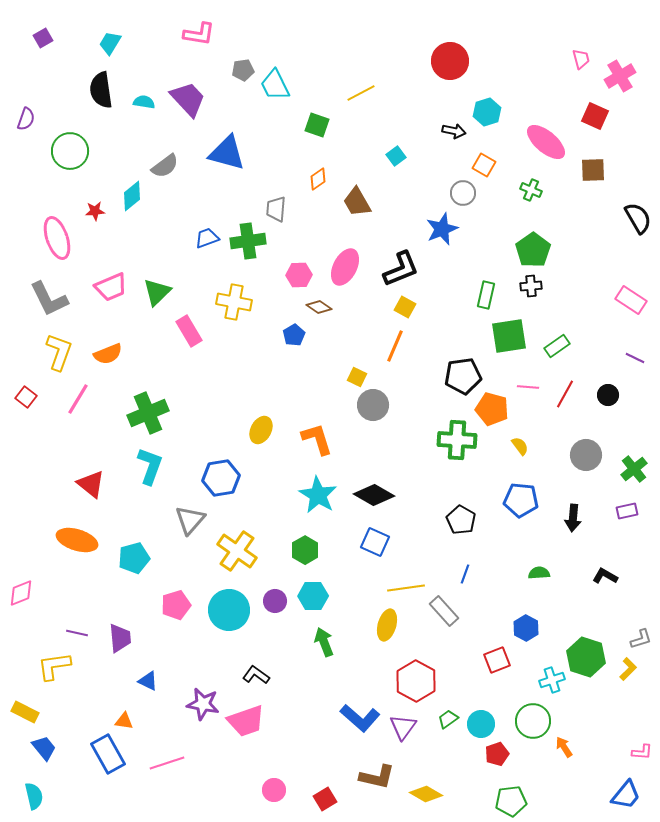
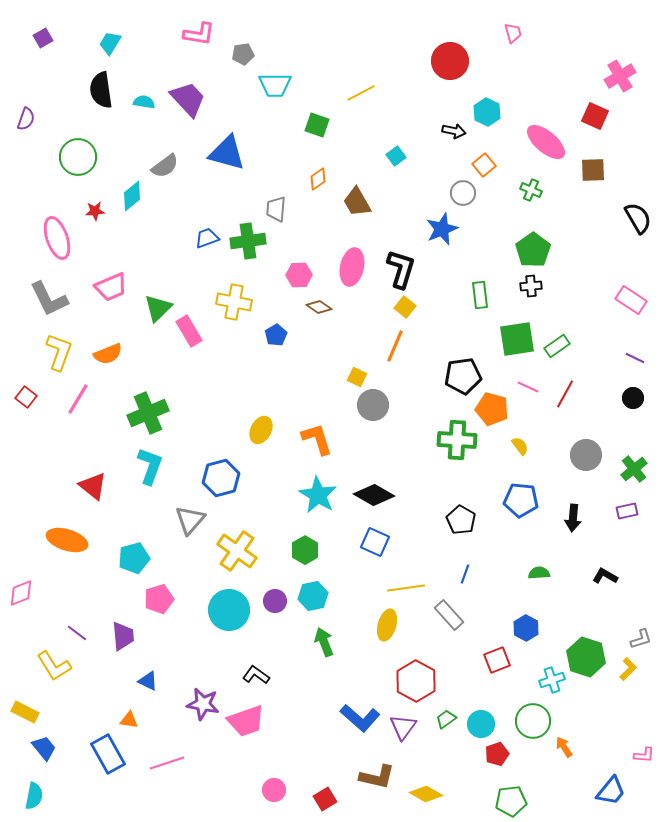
pink trapezoid at (581, 59): moved 68 px left, 26 px up
gray pentagon at (243, 70): moved 16 px up
cyan trapezoid at (275, 85): rotated 64 degrees counterclockwise
cyan hexagon at (487, 112): rotated 16 degrees counterclockwise
green circle at (70, 151): moved 8 px right, 6 px down
orange square at (484, 165): rotated 20 degrees clockwise
pink ellipse at (345, 267): moved 7 px right; rotated 15 degrees counterclockwise
black L-shape at (401, 269): rotated 51 degrees counterclockwise
green triangle at (157, 292): moved 1 px right, 16 px down
green rectangle at (486, 295): moved 6 px left; rotated 20 degrees counterclockwise
yellow square at (405, 307): rotated 10 degrees clockwise
blue pentagon at (294, 335): moved 18 px left
green square at (509, 336): moved 8 px right, 3 px down
pink line at (528, 387): rotated 20 degrees clockwise
black circle at (608, 395): moved 25 px right, 3 px down
blue hexagon at (221, 478): rotated 6 degrees counterclockwise
red triangle at (91, 484): moved 2 px right, 2 px down
orange ellipse at (77, 540): moved 10 px left
cyan hexagon at (313, 596): rotated 12 degrees counterclockwise
pink pentagon at (176, 605): moved 17 px left, 6 px up
gray rectangle at (444, 611): moved 5 px right, 4 px down
purple line at (77, 633): rotated 25 degrees clockwise
purple trapezoid at (120, 638): moved 3 px right, 2 px up
yellow L-shape at (54, 666): rotated 114 degrees counterclockwise
green trapezoid at (448, 719): moved 2 px left
orange triangle at (124, 721): moved 5 px right, 1 px up
pink L-shape at (642, 752): moved 2 px right, 3 px down
blue trapezoid at (626, 795): moved 15 px left, 4 px up
cyan semicircle at (34, 796): rotated 24 degrees clockwise
